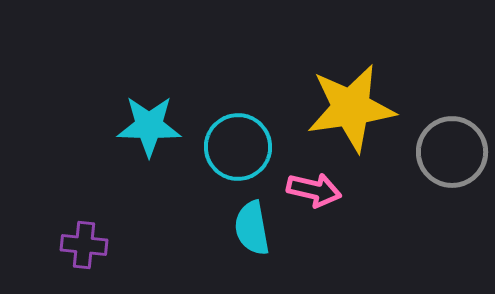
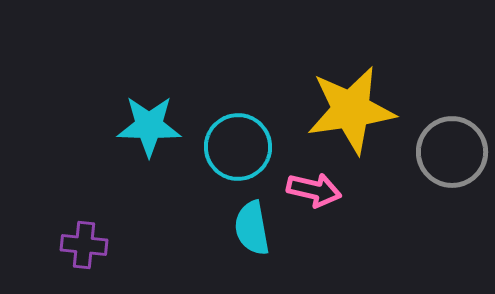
yellow star: moved 2 px down
